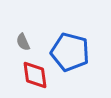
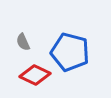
red diamond: rotated 56 degrees counterclockwise
